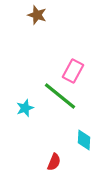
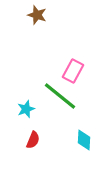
cyan star: moved 1 px right, 1 px down
red semicircle: moved 21 px left, 22 px up
